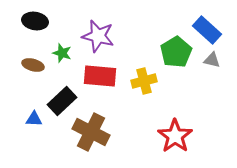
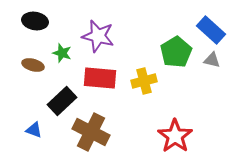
blue rectangle: moved 4 px right
red rectangle: moved 2 px down
blue triangle: moved 11 px down; rotated 18 degrees clockwise
